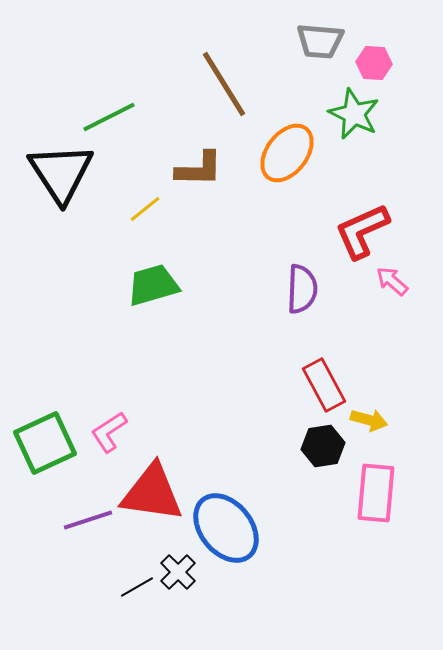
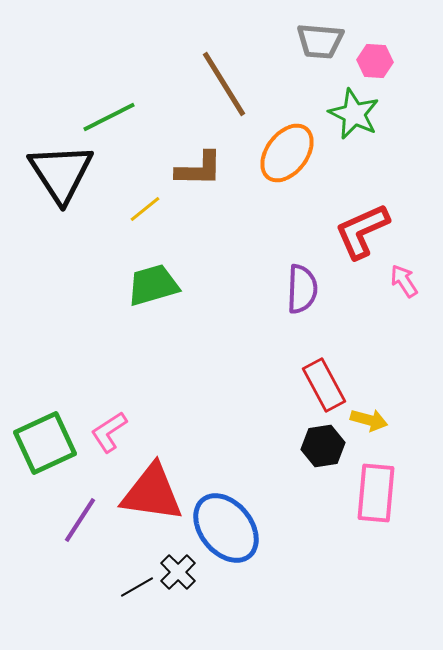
pink hexagon: moved 1 px right, 2 px up
pink arrow: moved 12 px right; rotated 16 degrees clockwise
purple line: moved 8 px left; rotated 39 degrees counterclockwise
